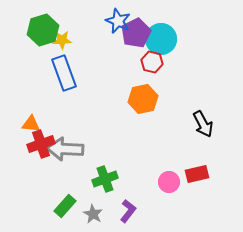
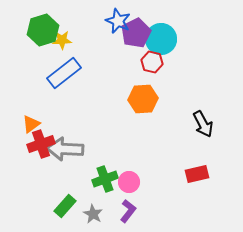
blue rectangle: rotated 72 degrees clockwise
orange hexagon: rotated 8 degrees clockwise
orange triangle: rotated 42 degrees counterclockwise
pink circle: moved 40 px left
